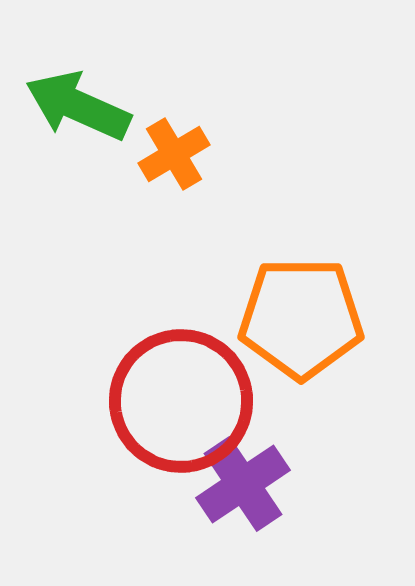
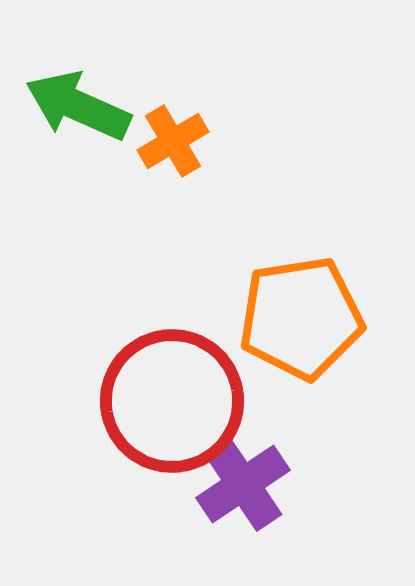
orange cross: moved 1 px left, 13 px up
orange pentagon: rotated 9 degrees counterclockwise
red circle: moved 9 px left
